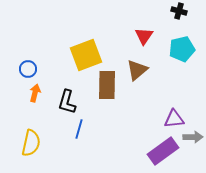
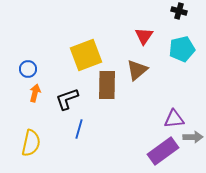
black L-shape: moved 3 px up; rotated 55 degrees clockwise
